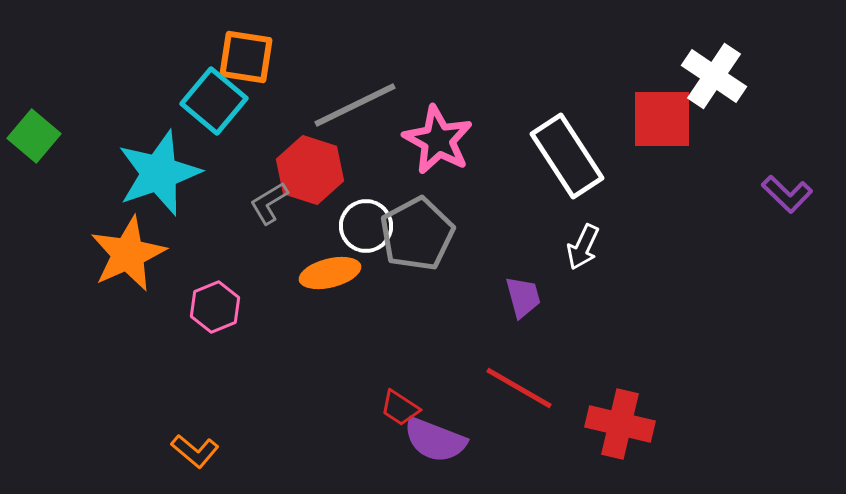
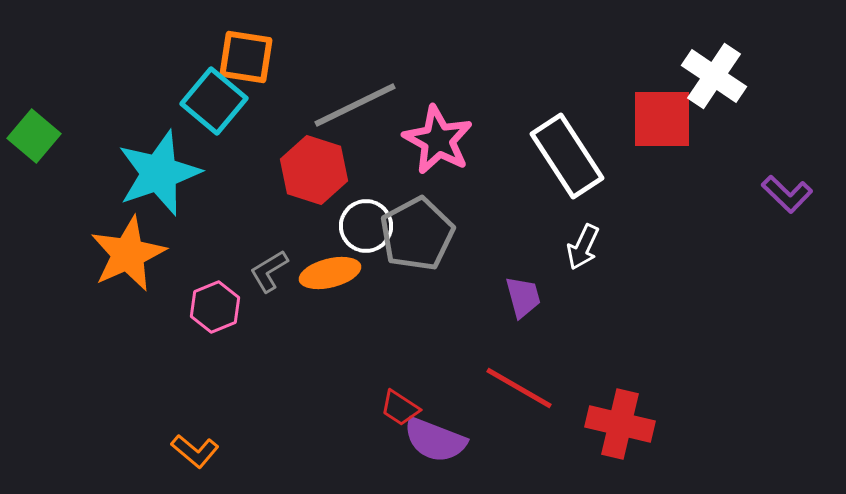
red hexagon: moved 4 px right
gray L-shape: moved 68 px down
